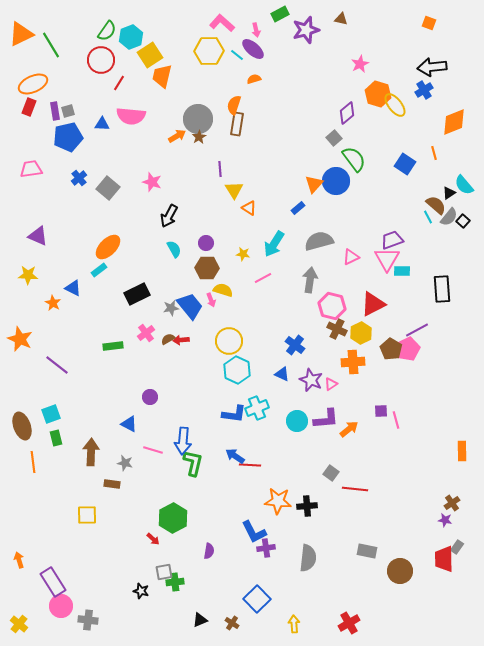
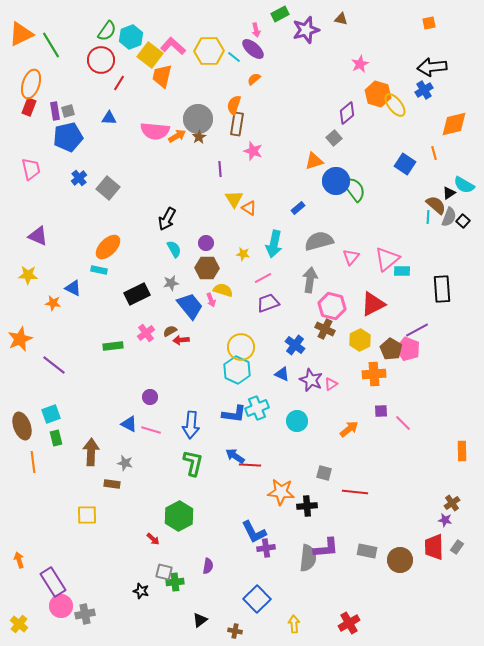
pink L-shape at (222, 23): moved 49 px left, 23 px down
orange square at (429, 23): rotated 32 degrees counterclockwise
yellow square at (150, 55): rotated 20 degrees counterclockwise
cyan line at (237, 55): moved 3 px left, 2 px down
orange semicircle at (254, 79): rotated 24 degrees counterclockwise
orange ellipse at (33, 84): moved 2 px left; rotated 48 degrees counterclockwise
pink semicircle at (131, 116): moved 24 px right, 15 px down
orange diamond at (454, 122): moved 2 px down; rotated 8 degrees clockwise
blue triangle at (102, 124): moved 7 px right, 6 px up
green semicircle at (354, 159): moved 30 px down
pink trapezoid at (31, 169): rotated 85 degrees clockwise
pink star at (152, 182): moved 101 px right, 31 px up
orange triangle at (314, 184): moved 23 px up; rotated 30 degrees clockwise
cyan semicircle at (464, 185): rotated 20 degrees counterclockwise
yellow triangle at (234, 190): moved 9 px down
black arrow at (169, 216): moved 2 px left, 3 px down
cyan line at (428, 217): rotated 32 degrees clockwise
gray semicircle at (449, 217): rotated 18 degrees counterclockwise
purple trapezoid at (392, 240): moved 124 px left, 63 px down
cyan arrow at (274, 244): rotated 20 degrees counterclockwise
pink triangle at (351, 257): rotated 24 degrees counterclockwise
pink triangle at (387, 259): rotated 20 degrees clockwise
cyan rectangle at (99, 270): rotated 49 degrees clockwise
orange star at (53, 303): rotated 21 degrees counterclockwise
gray star at (171, 308): moved 25 px up
brown cross at (337, 329): moved 12 px left
yellow hexagon at (361, 333): moved 1 px left, 7 px down
orange star at (20, 339): rotated 25 degrees clockwise
brown semicircle at (168, 339): moved 2 px right, 8 px up
yellow circle at (229, 341): moved 12 px right, 6 px down
pink pentagon at (408, 349): rotated 25 degrees counterclockwise
orange cross at (353, 362): moved 21 px right, 12 px down
purple line at (57, 365): moved 3 px left
purple L-shape at (326, 419): moved 129 px down
pink line at (396, 420): moved 7 px right, 3 px down; rotated 30 degrees counterclockwise
blue arrow at (183, 441): moved 8 px right, 16 px up
pink line at (153, 450): moved 2 px left, 20 px up
gray square at (331, 473): moved 7 px left; rotated 21 degrees counterclockwise
red line at (355, 489): moved 3 px down
orange star at (278, 501): moved 3 px right, 9 px up
green hexagon at (173, 518): moved 6 px right, 2 px up
purple semicircle at (209, 551): moved 1 px left, 15 px down
red trapezoid at (444, 559): moved 10 px left, 12 px up
brown circle at (400, 571): moved 11 px up
gray square at (164, 572): rotated 24 degrees clockwise
gray cross at (88, 620): moved 3 px left, 6 px up; rotated 18 degrees counterclockwise
black triangle at (200, 620): rotated 14 degrees counterclockwise
brown cross at (232, 623): moved 3 px right, 8 px down; rotated 24 degrees counterclockwise
